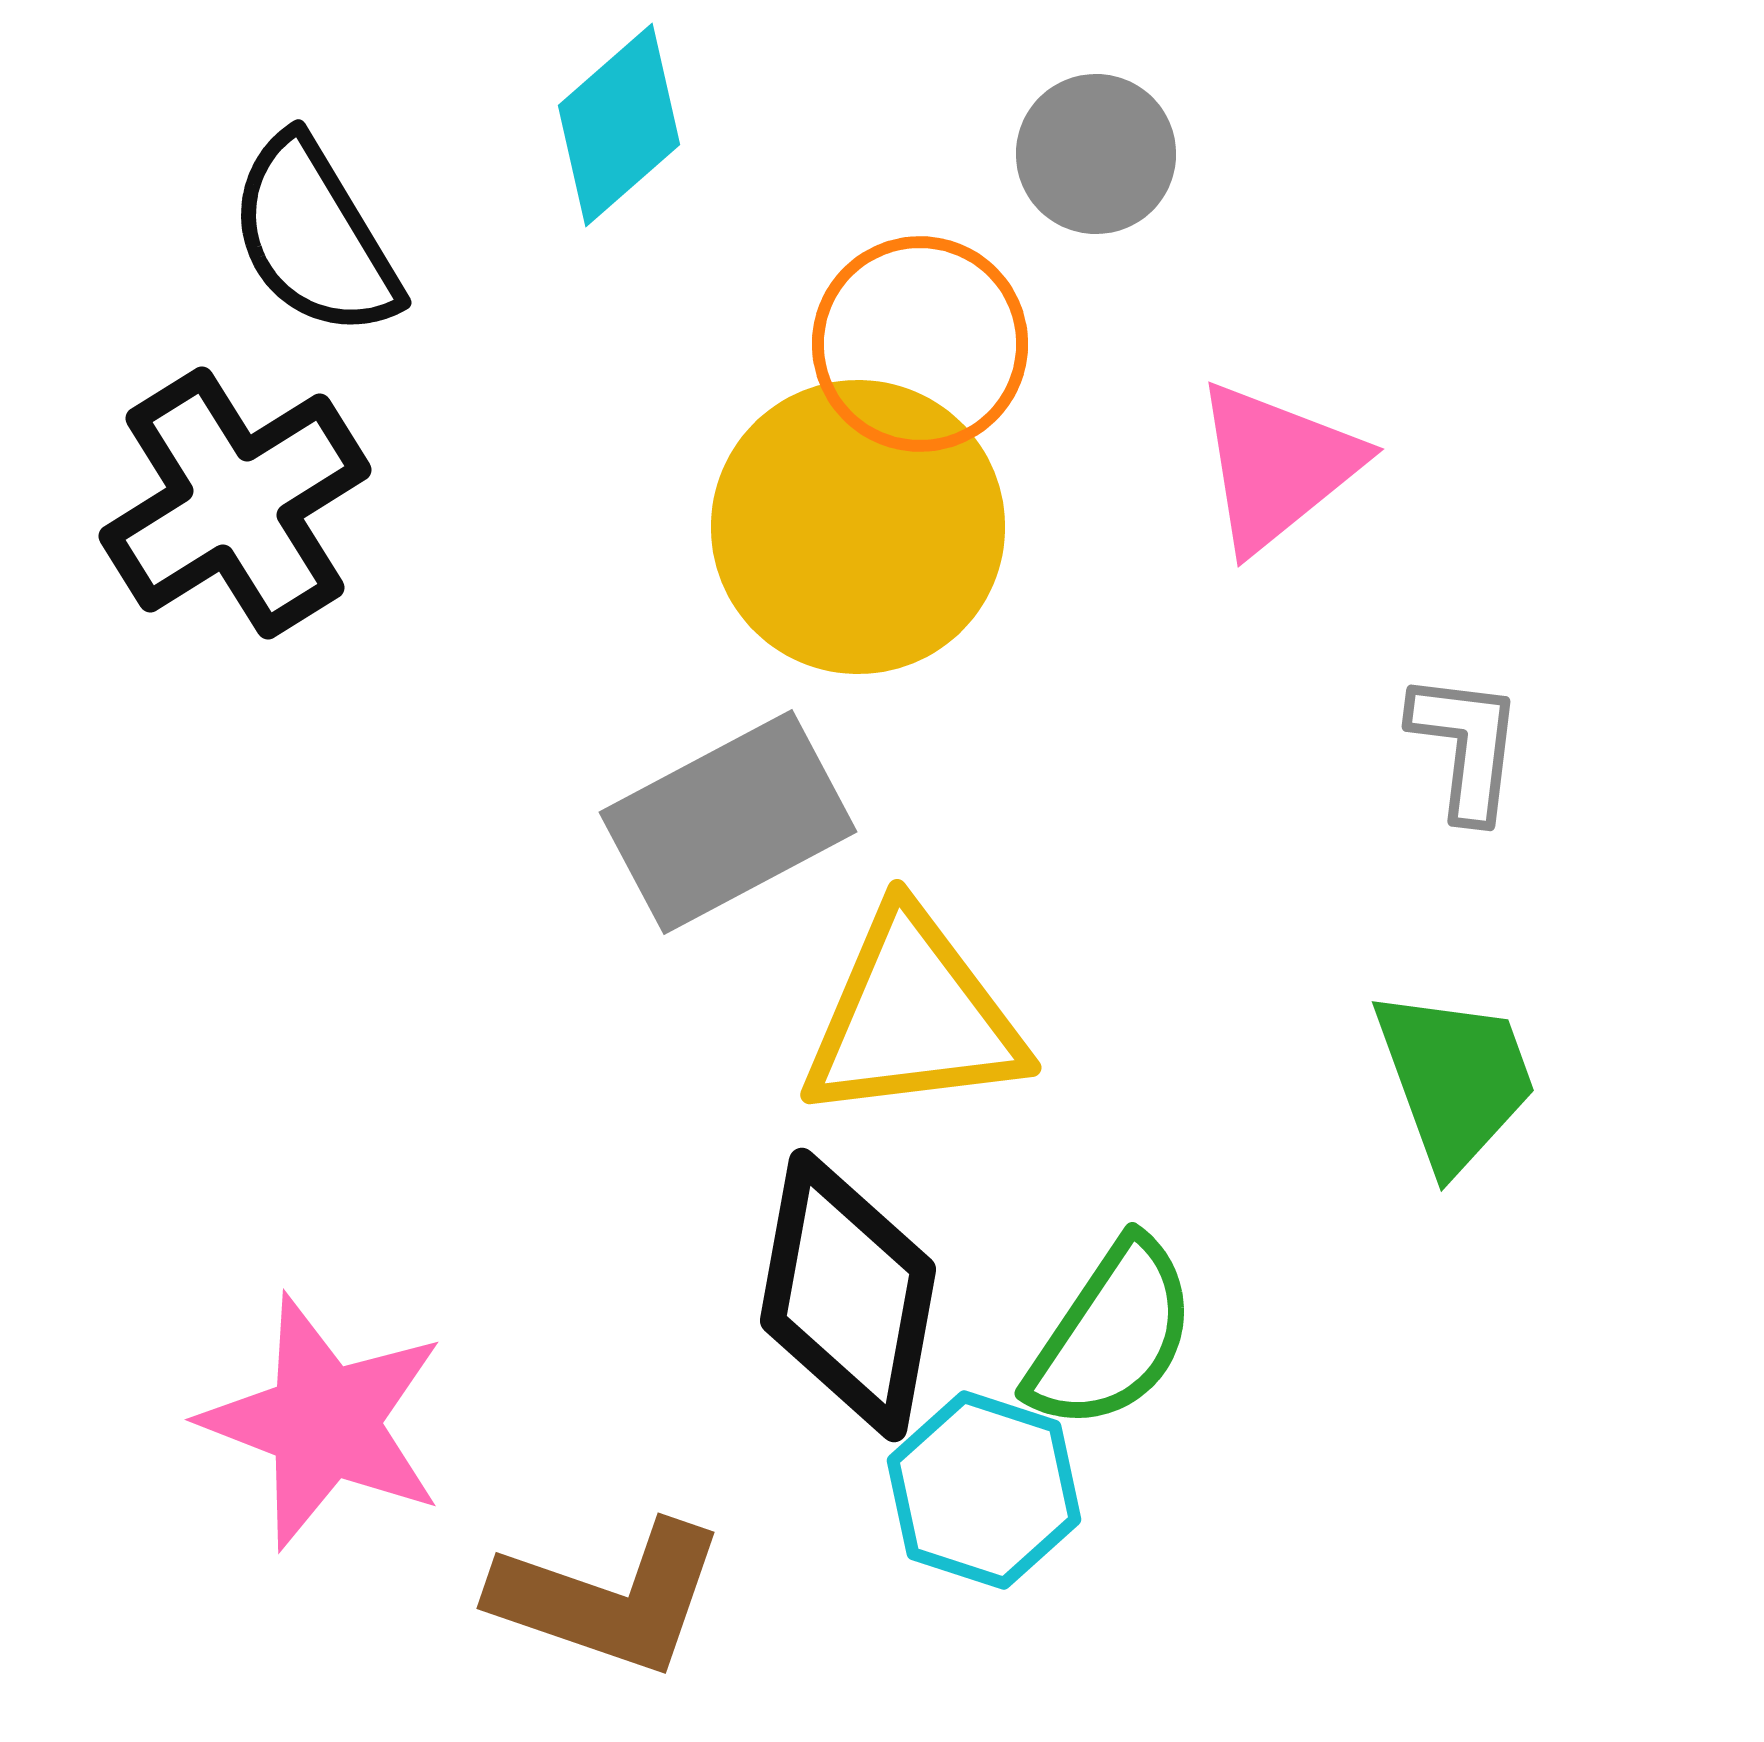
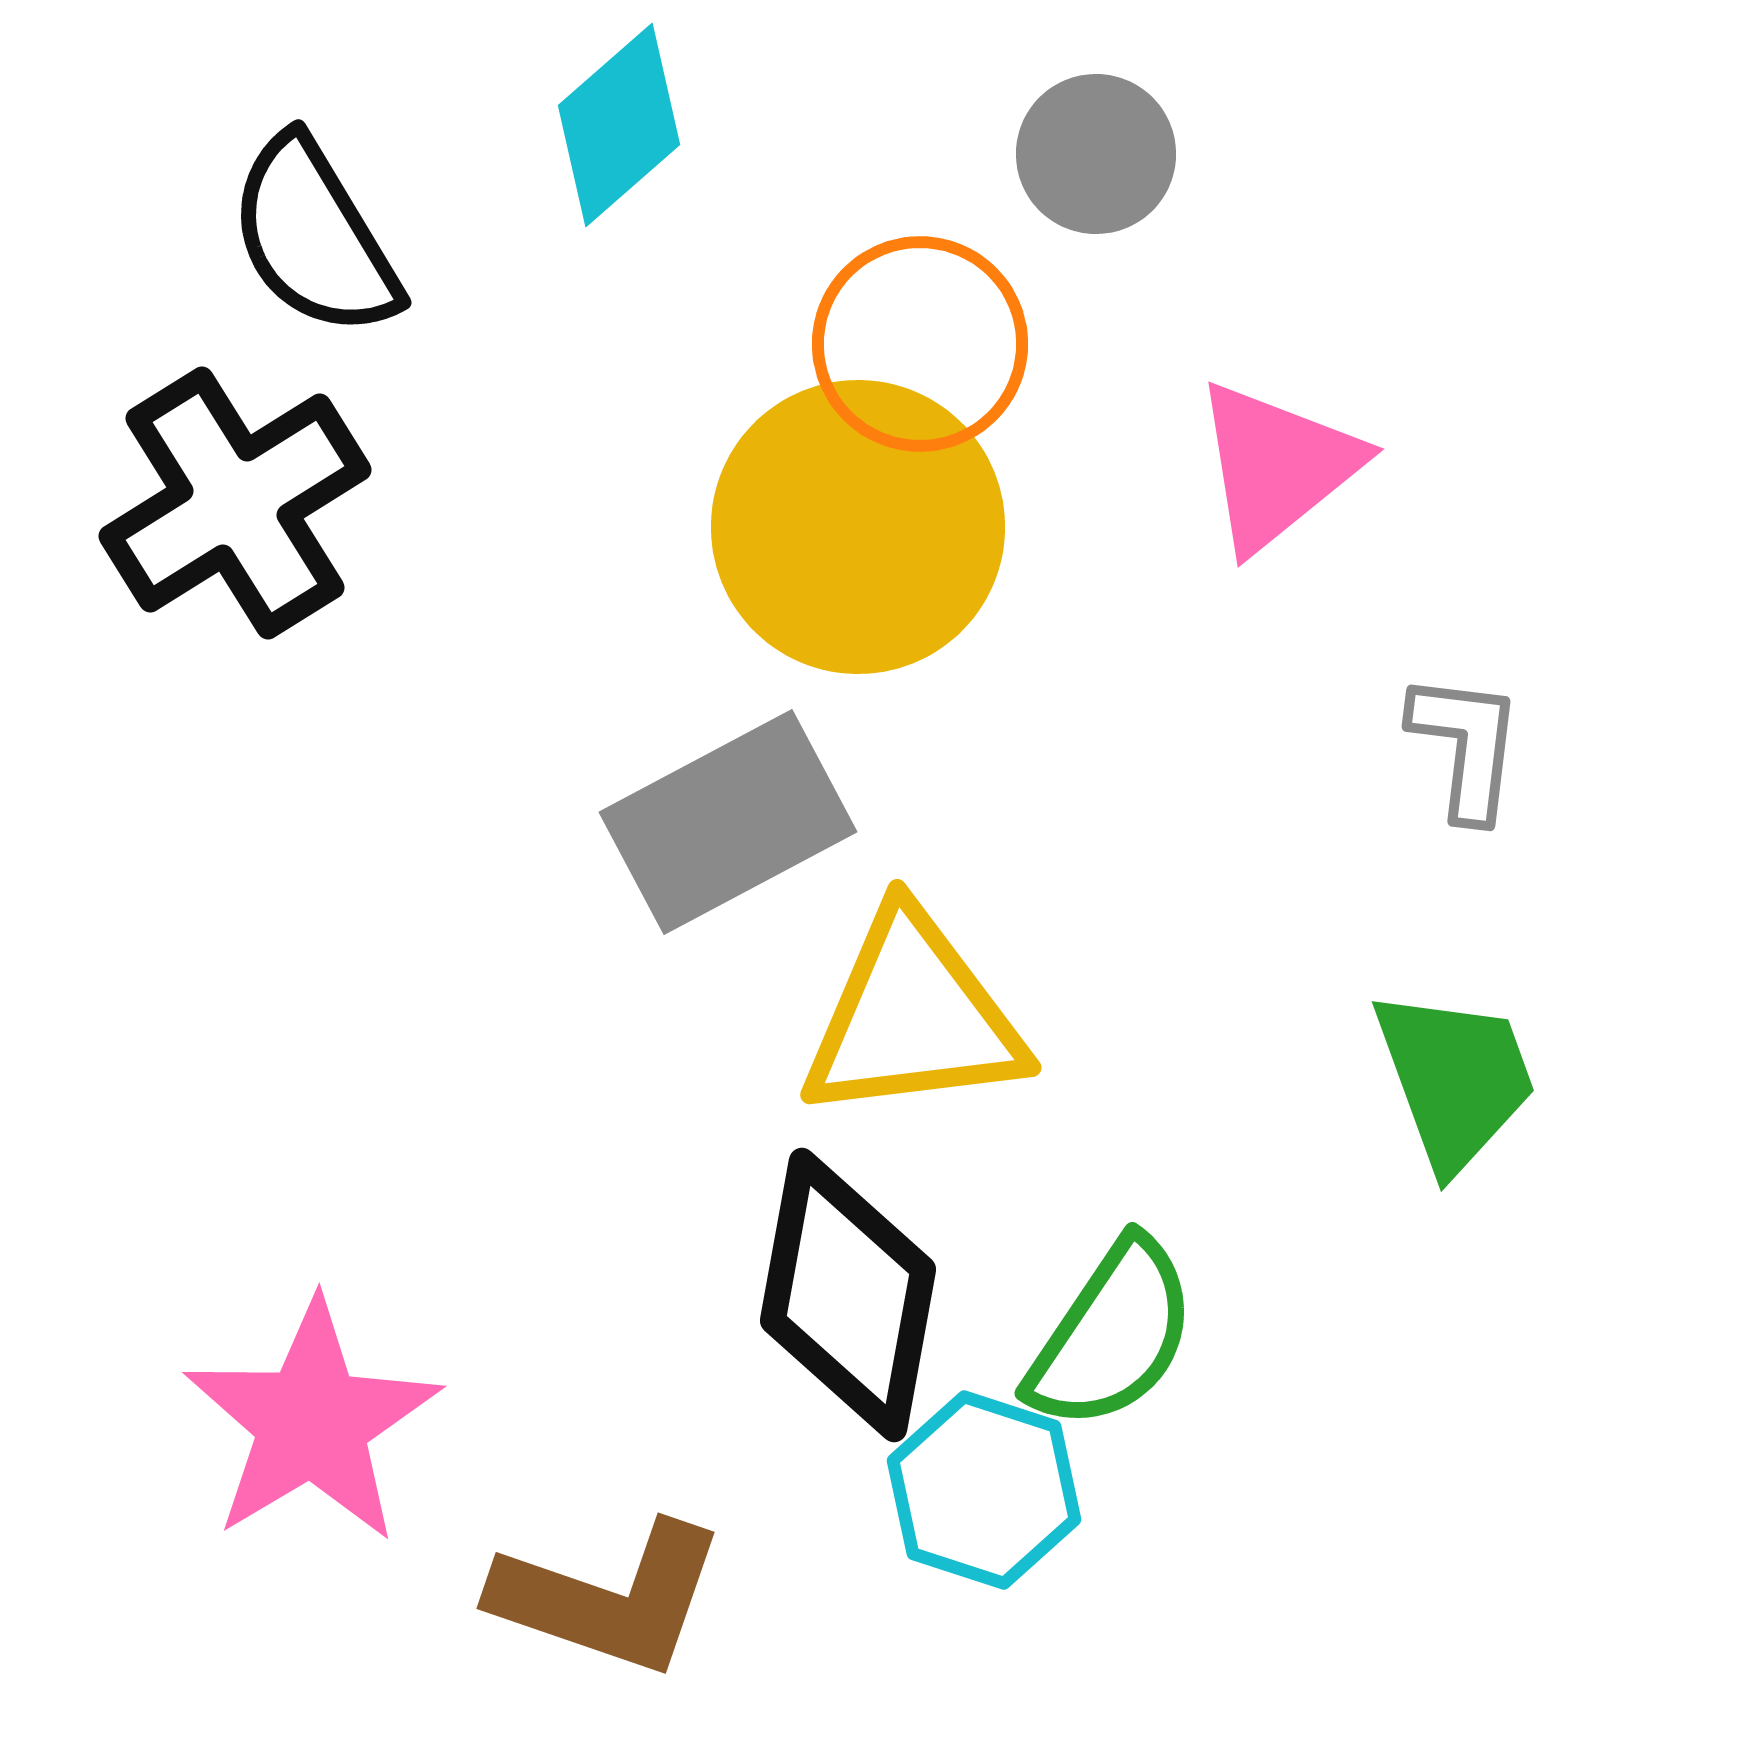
pink star: moved 12 px left; rotated 20 degrees clockwise
